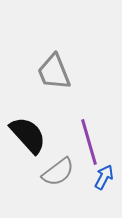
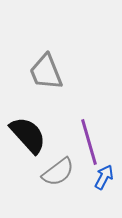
gray trapezoid: moved 8 px left
